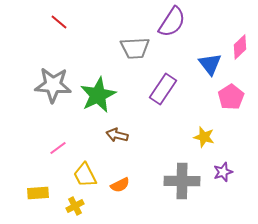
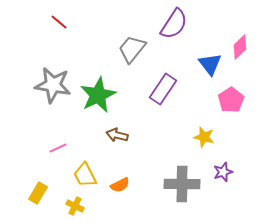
purple semicircle: moved 2 px right, 2 px down
gray trapezoid: moved 3 px left, 1 px down; rotated 132 degrees clockwise
gray star: rotated 6 degrees clockwise
pink pentagon: moved 3 px down
pink line: rotated 12 degrees clockwise
gray cross: moved 3 px down
yellow rectangle: rotated 55 degrees counterclockwise
yellow cross: rotated 36 degrees counterclockwise
